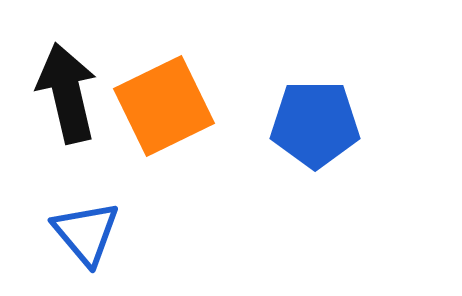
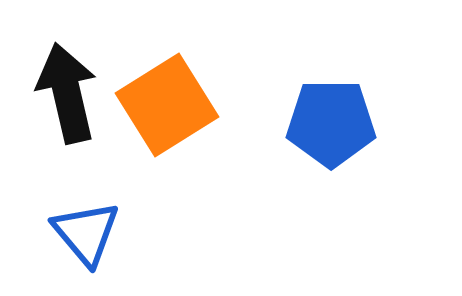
orange square: moved 3 px right, 1 px up; rotated 6 degrees counterclockwise
blue pentagon: moved 16 px right, 1 px up
